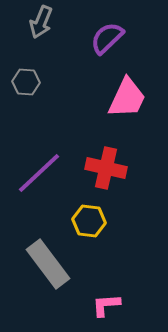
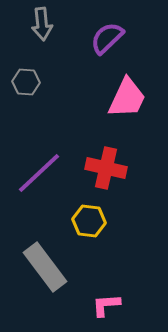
gray arrow: moved 1 px right, 2 px down; rotated 28 degrees counterclockwise
gray rectangle: moved 3 px left, 3 px down
